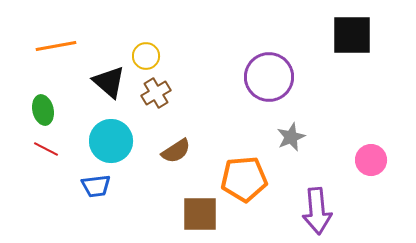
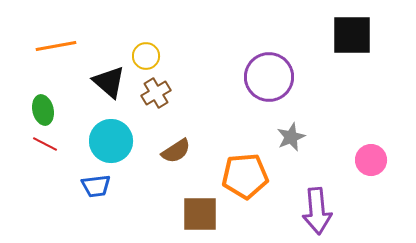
red line: moved 1 px left, 5 px up
orange pentagon: moved 1 px right, 3 px up
